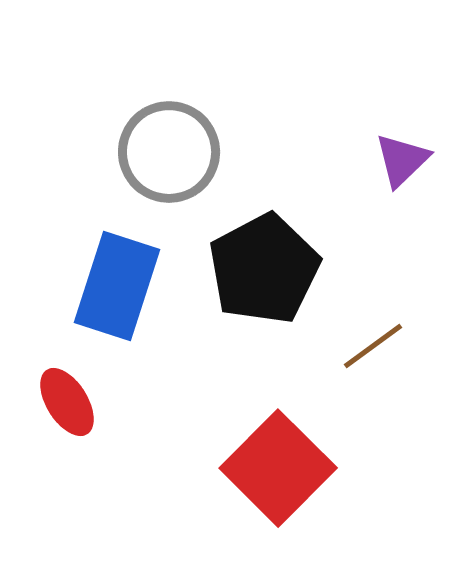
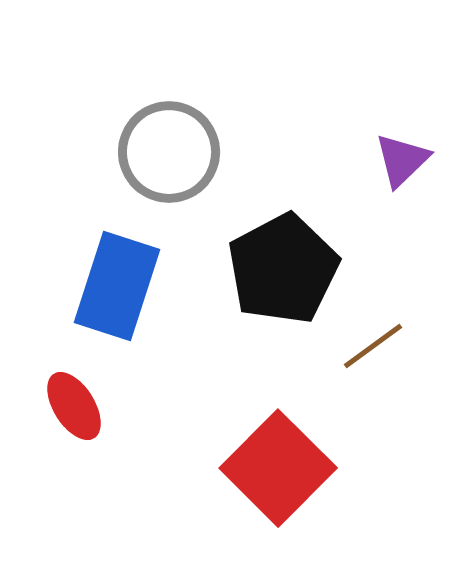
black pentagon: moved 19 px right
red ellipse: moved 7 px right, 4 px down
